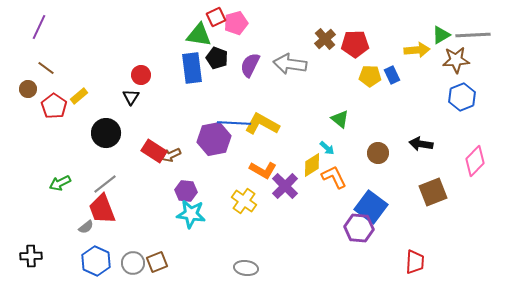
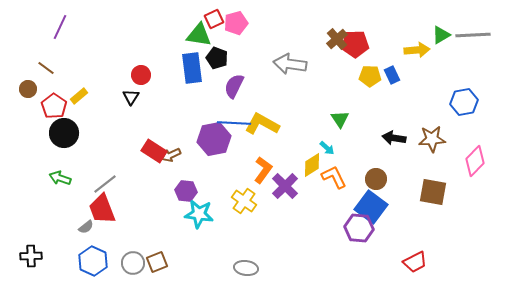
red square at (216, 17): moved 2 px left, 2 px down
purple line at (39, 27): moved 21 px right
brown cross at (325, 39): moved 12 px right
brown star at (456, 60): moved 24 px left, 79 px down
purple semicircle at (250, 65): moved 16 px left, 21 px down
blue hexagon at (462, 97): moved 2 px right, 5 px down; rotated 12 degrees clockwise
green triangle at (340, 119): rotated 18 degrees clockwise
black circle at (106, 133): moved 42 px left
black arrow at (421, 144): moved 27 px left, 6 px up
brown circle at (378, 153): moved 2 px left, 26 px down
orange L-shape at (263, 170): rotated 84 degrees counterclockwise
green arrow at (60, 183): moved 5 px up; rotated 45 degrees clockwise
brown square at (433, 192): rotated 32 degrees clockwise
cyan star at (191, 214): moved 8 px right
blue hexagon at (96, 261): moved 3 px left
red trapezoid at (415, 262): rotated 60 degrees clockwise
